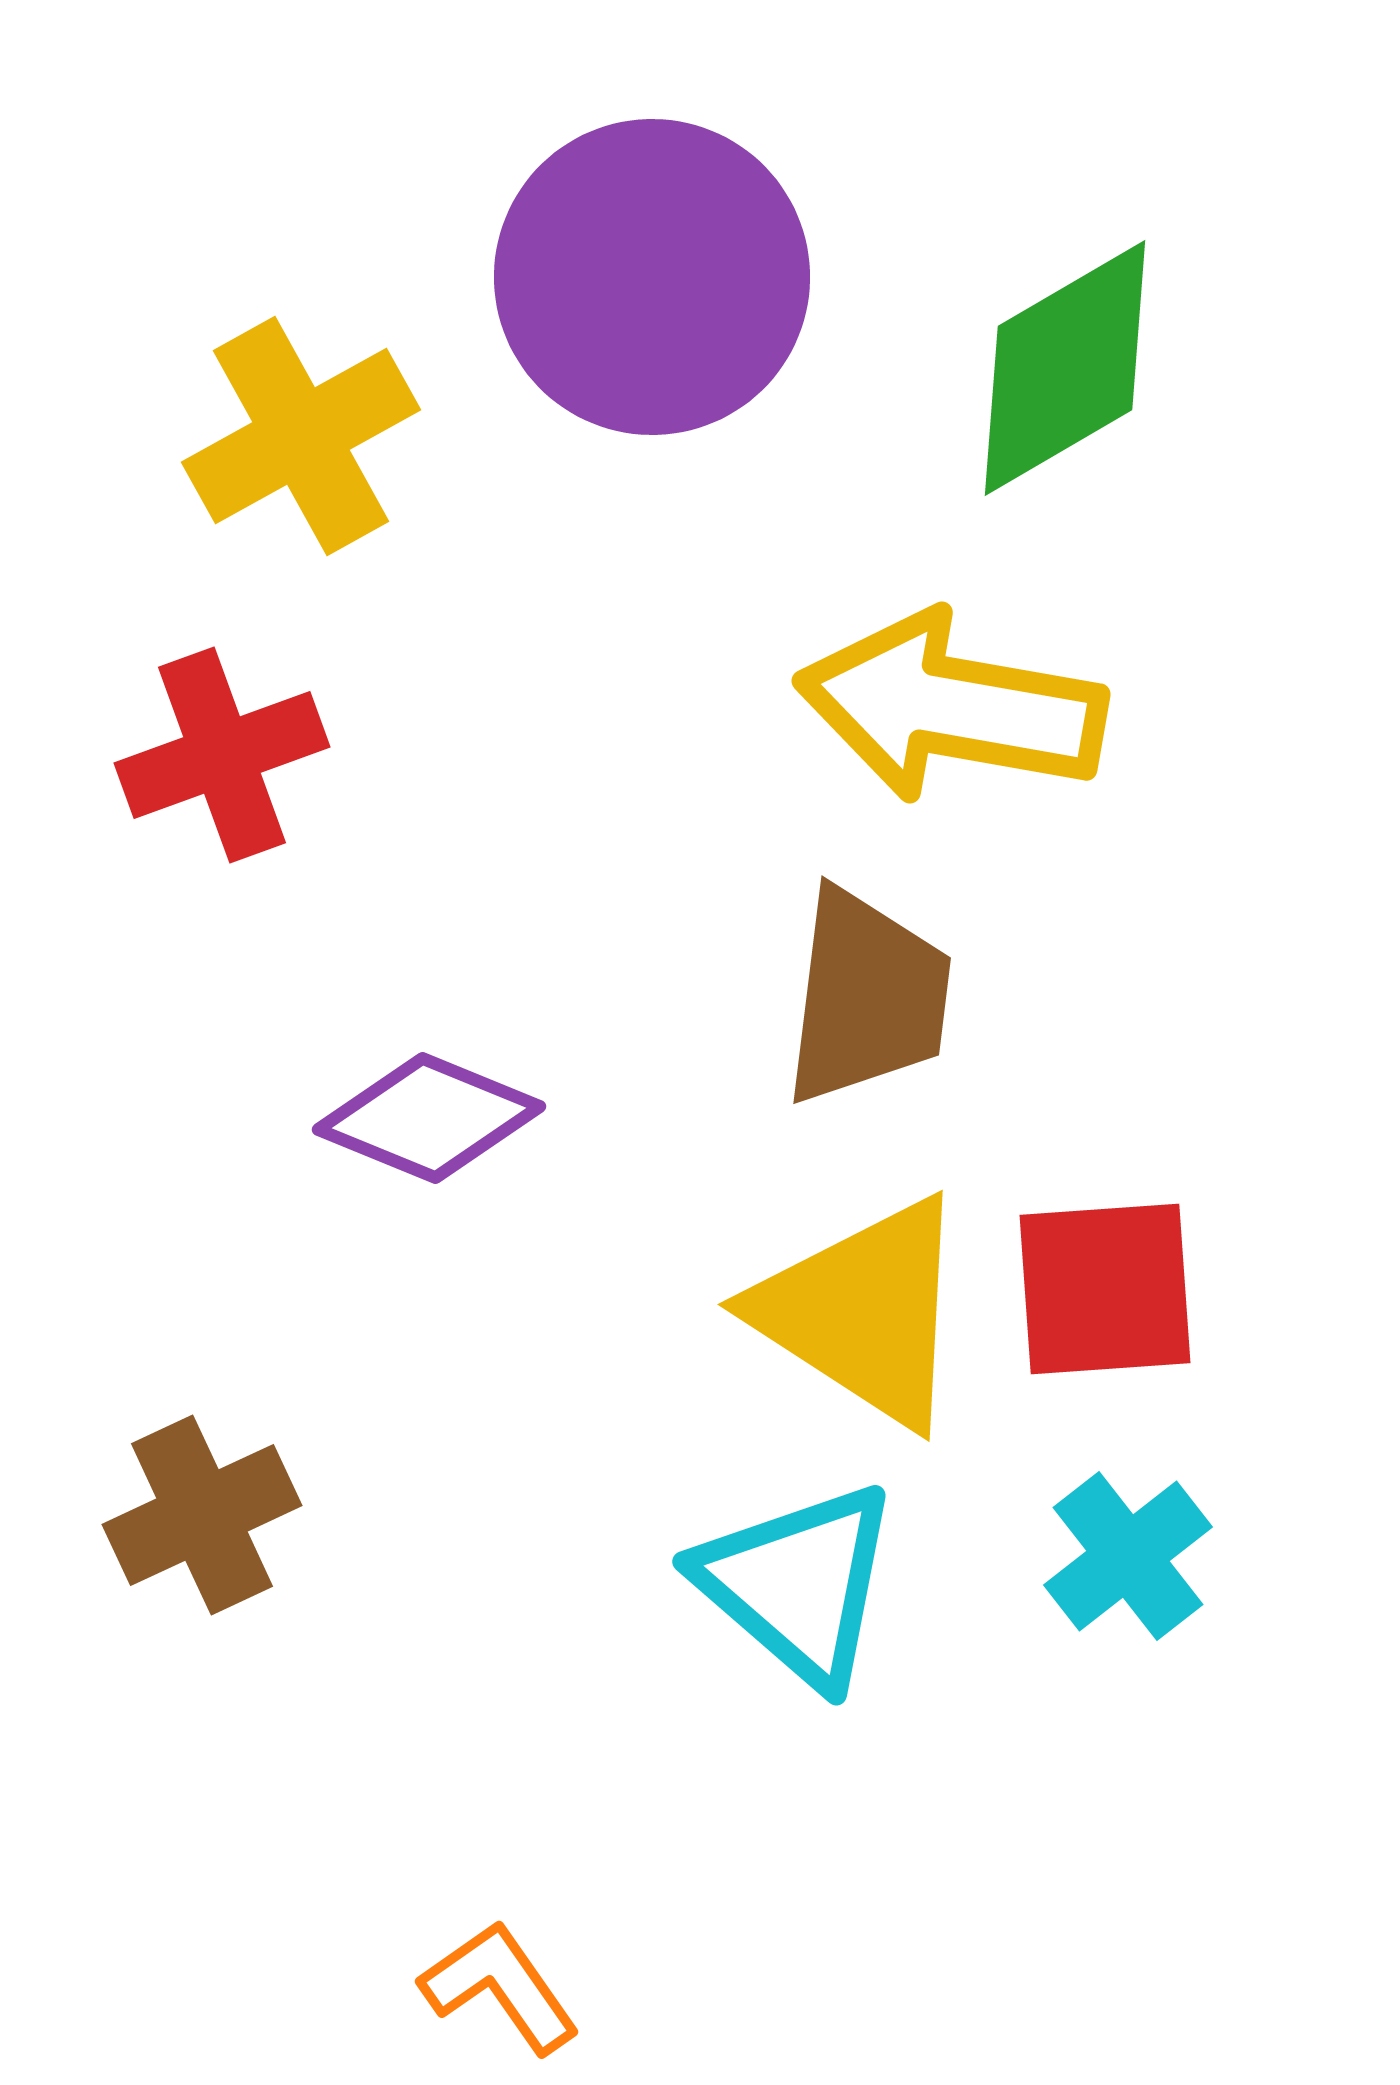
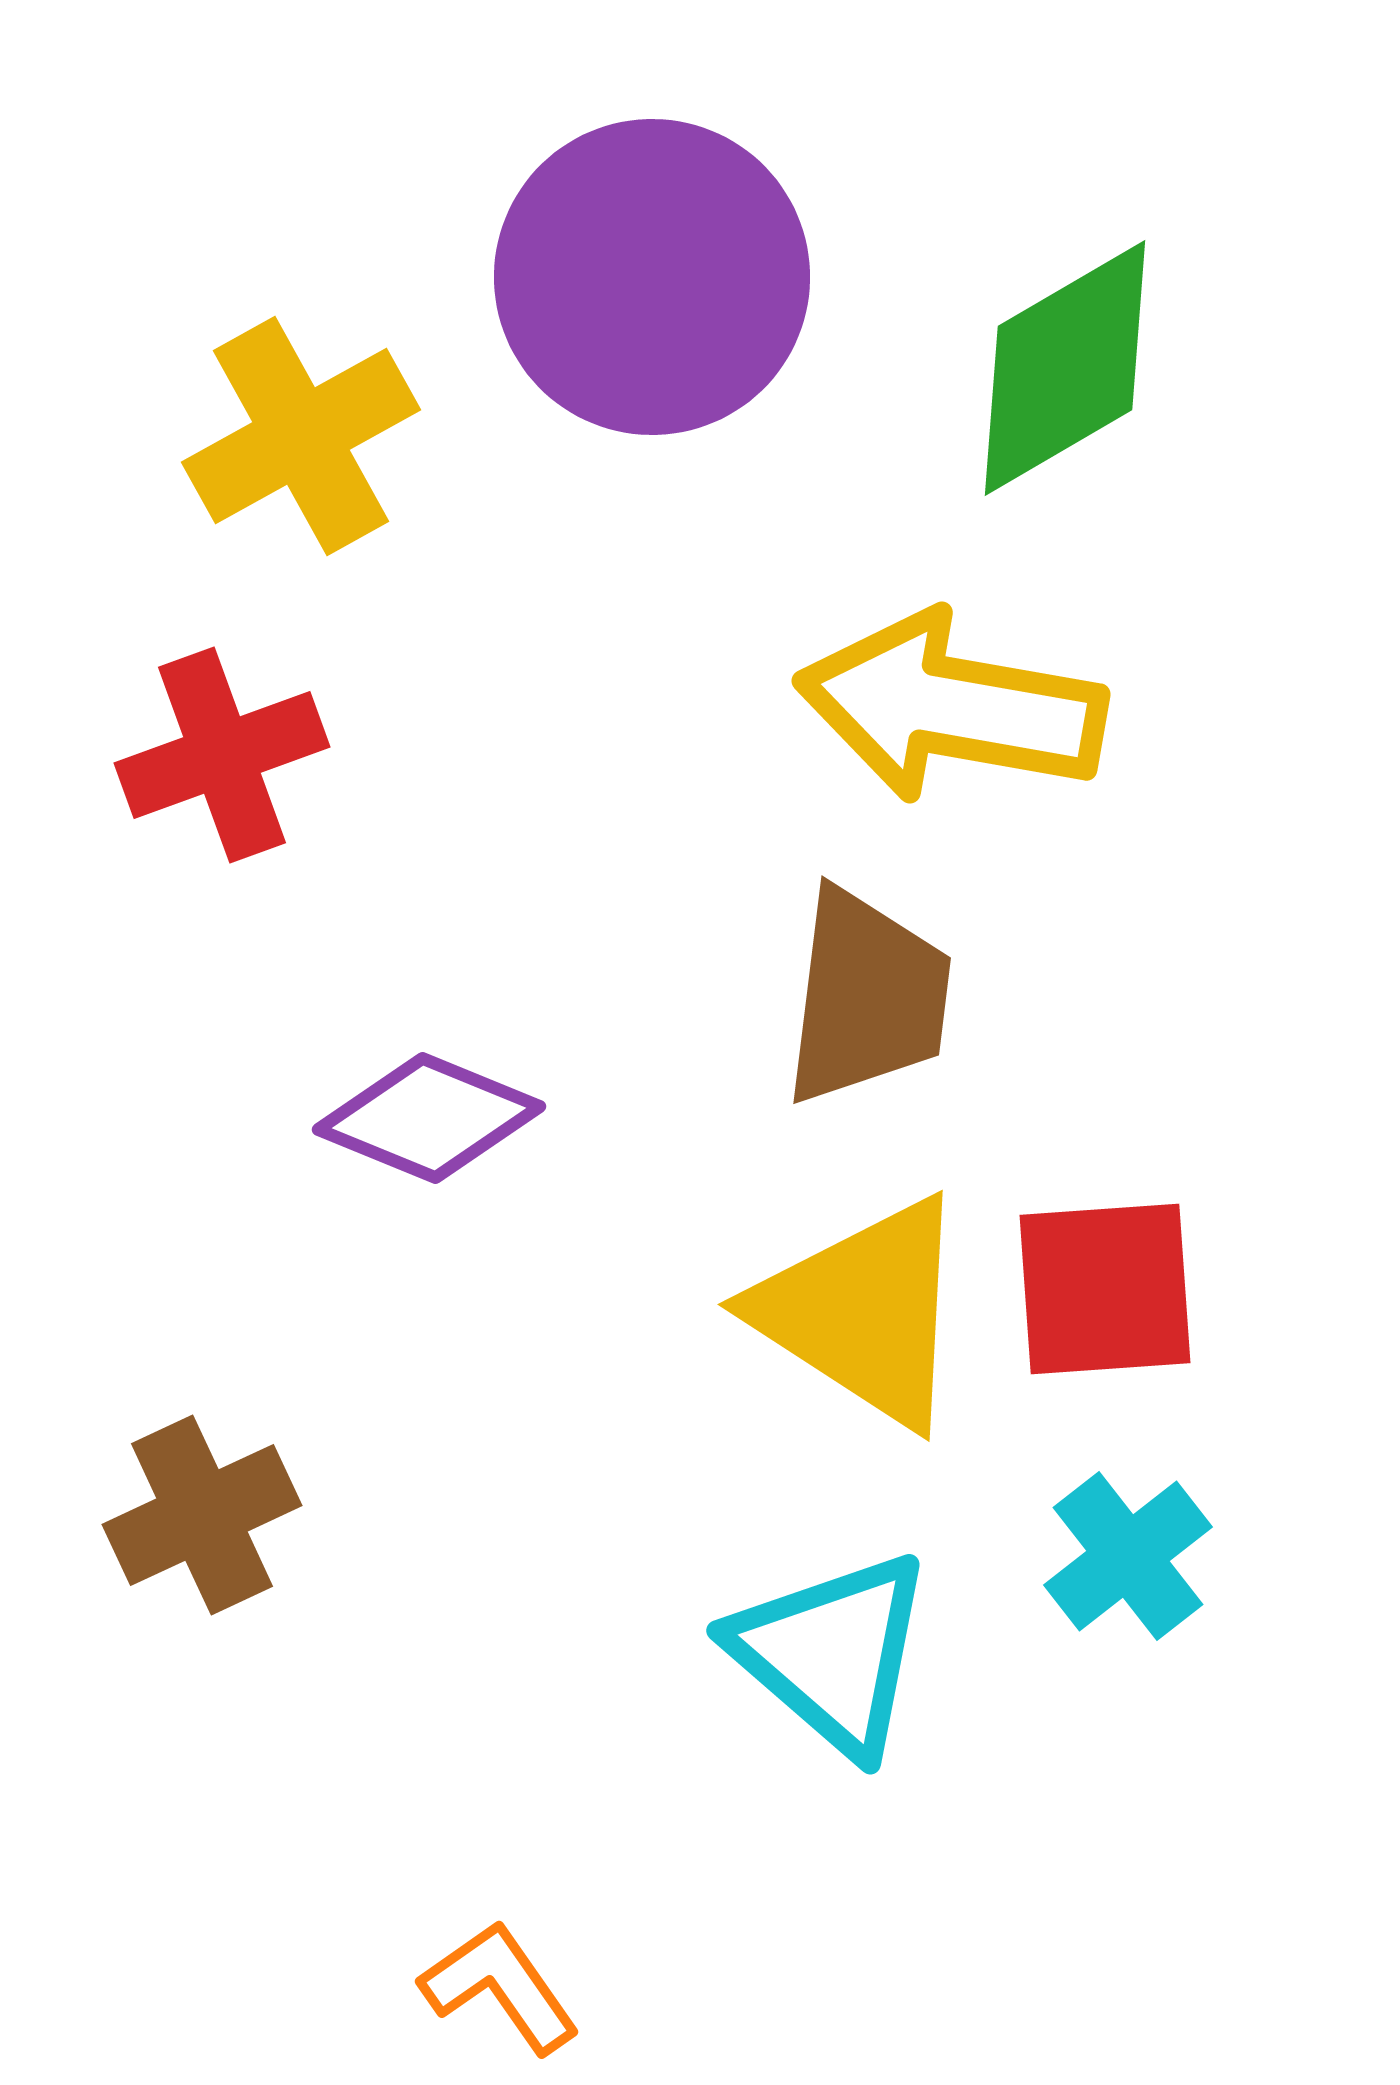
cyan triangle: moved 34 px right, 69 px down
